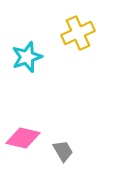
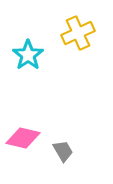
cyan star: moved 1 px right, 2 px up; rotated 16 degrees counterclockwise
